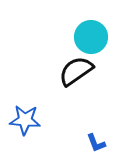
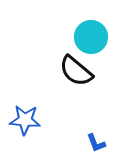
black semicircle: rotated 105 degrees counterclockwise
